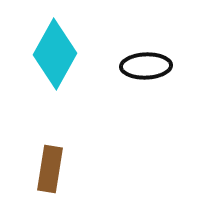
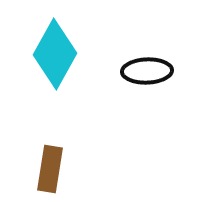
black ellipse: moved 1 px right, 5 px down
